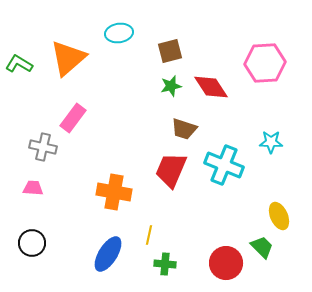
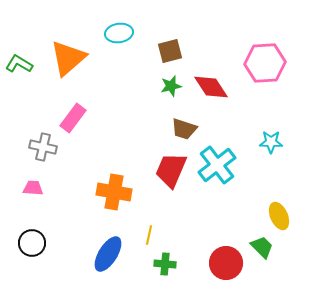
cyan cross: moved 7 px left; rotated 30 degrees clockwise
